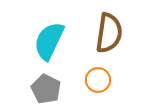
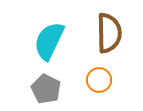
brown semicircle: rotated 9 degrees counterclockwise
orange circle: moved 1 px right
